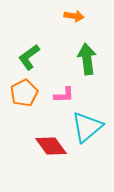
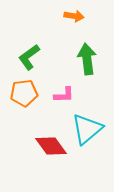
orange pentagon: rotated 20 degrees clockwise
cyan triangle: moved 2 px down
